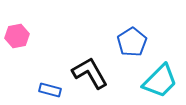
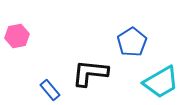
black L-shape: rotated 54 degrees counterclockwise
cyan trapezoid: moved 1 px right, 1 px down; rotated 15 degrees clockwise
blue rectangle: rotated 35 degrees clockwise
